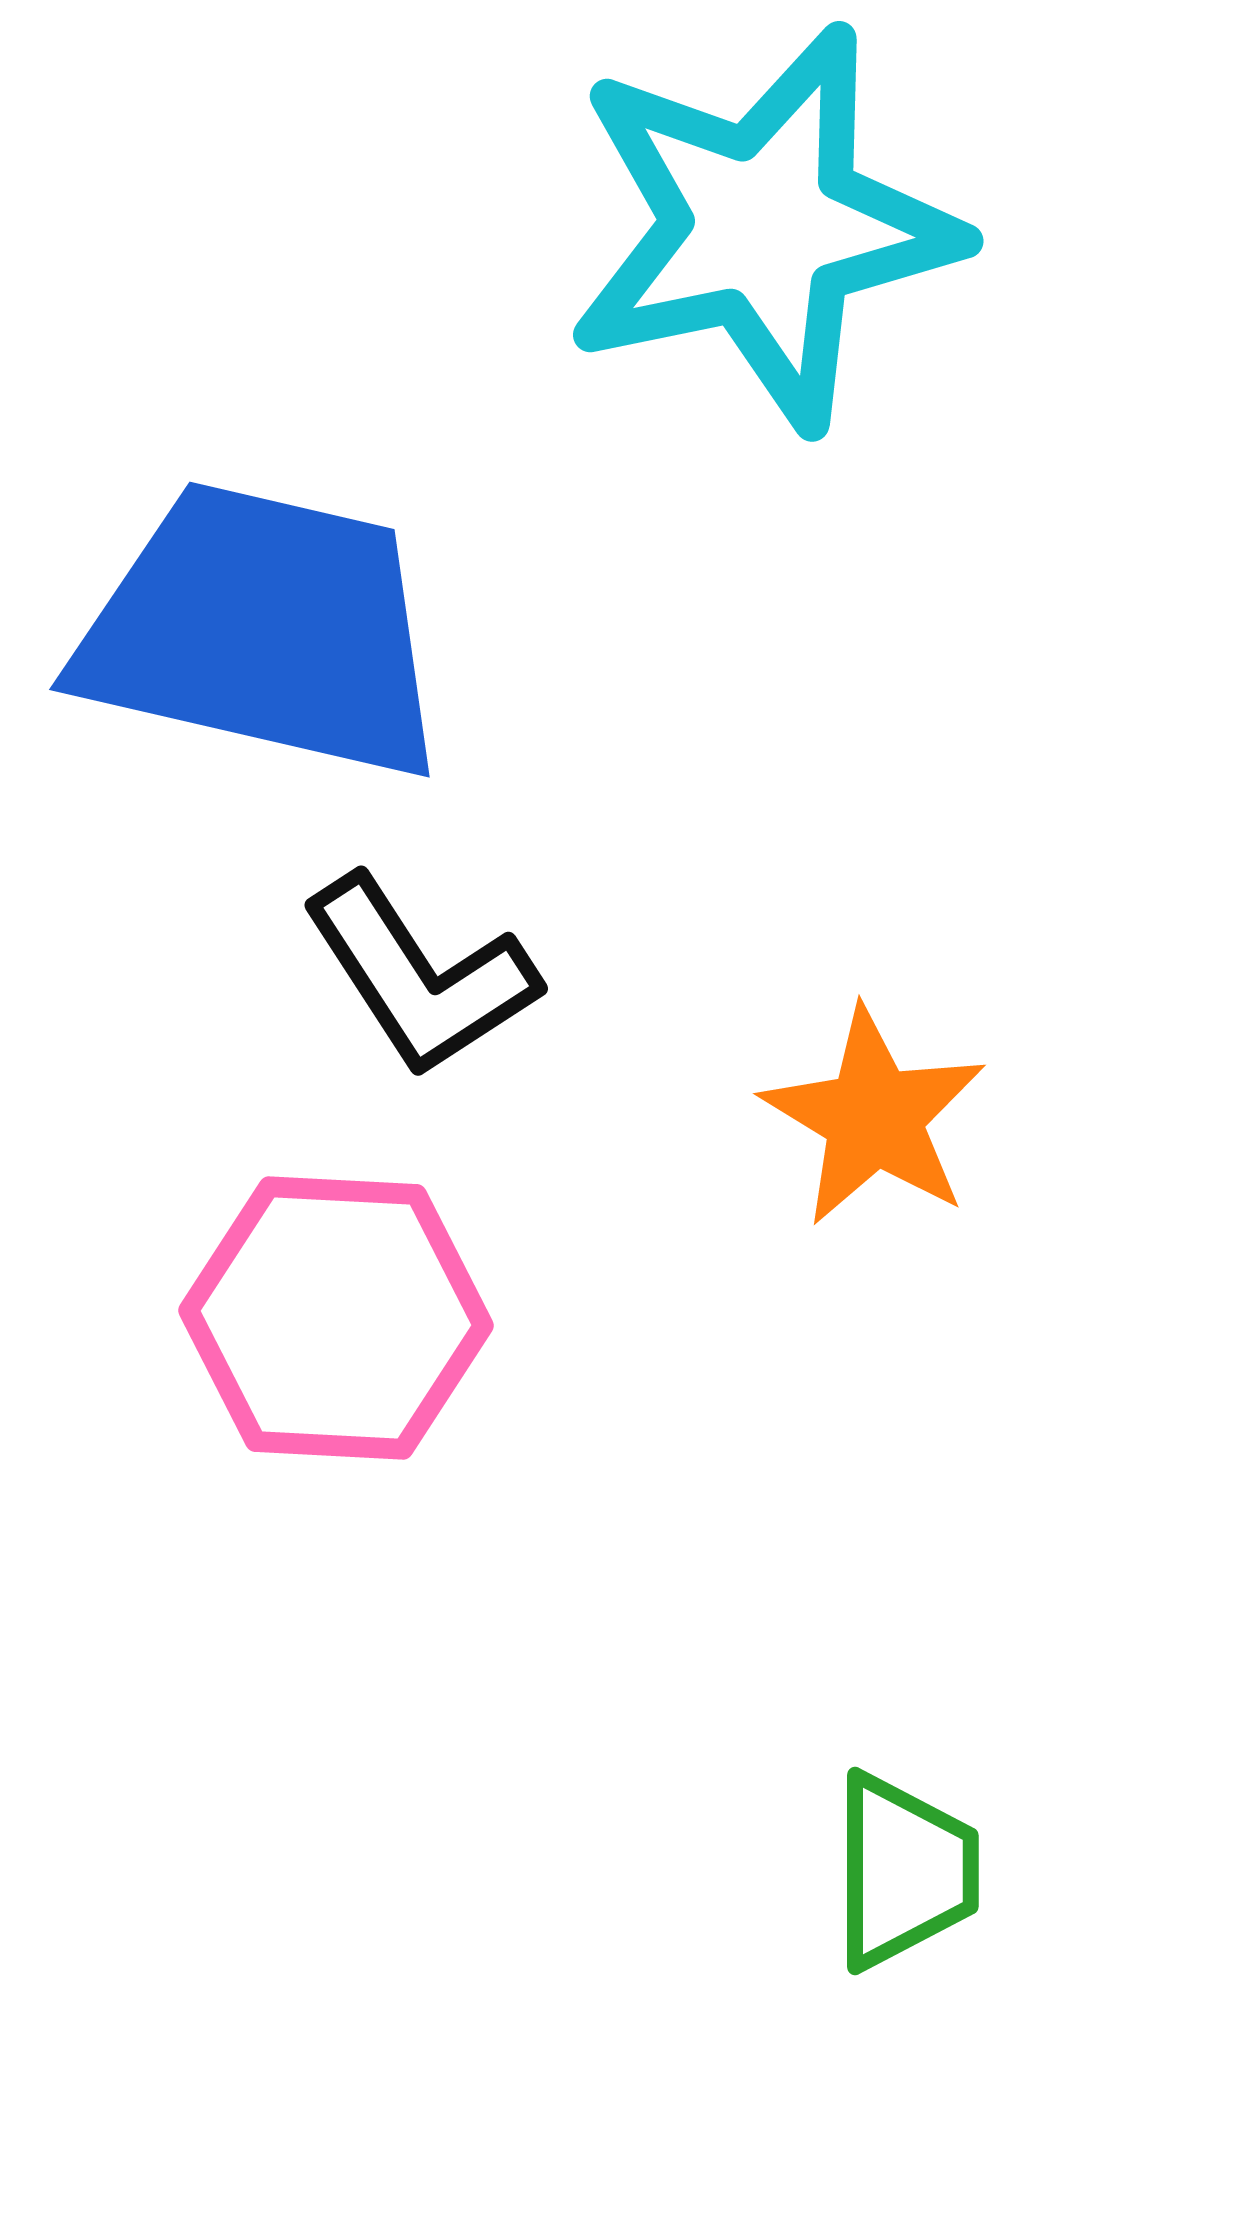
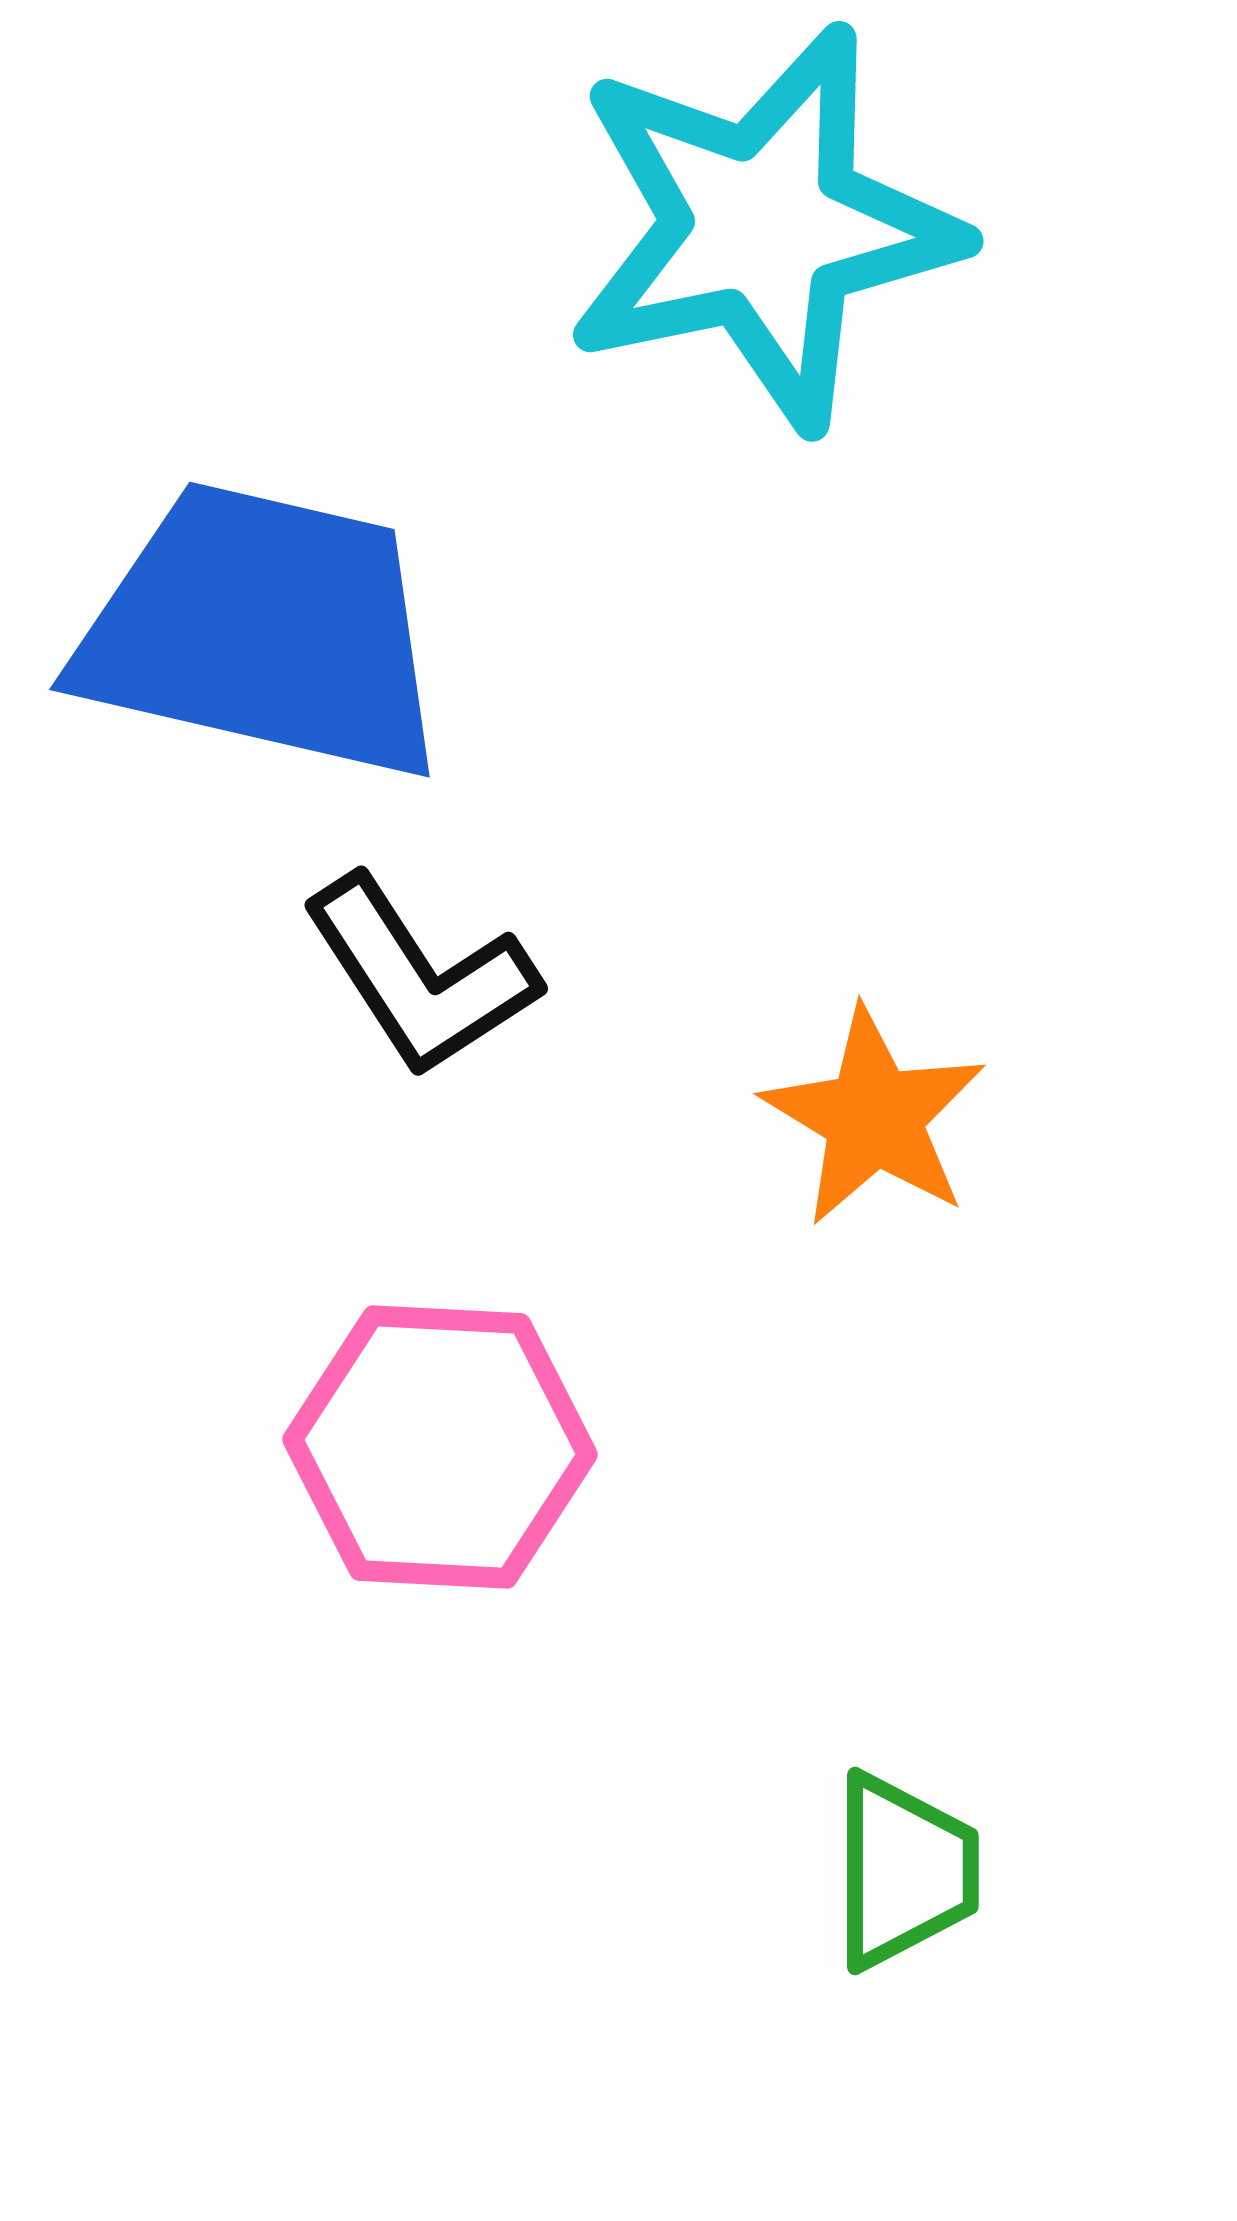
pink hexagon: moved 104 px right, 129 px down
